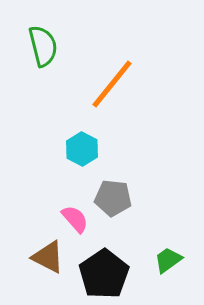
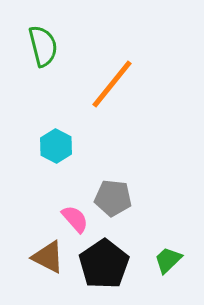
cyan hexagon: moved 26 px left, 3 px up
green trapezoid: rotated 8 degrees counterclockwise
black pentagon: moved 10 px up
